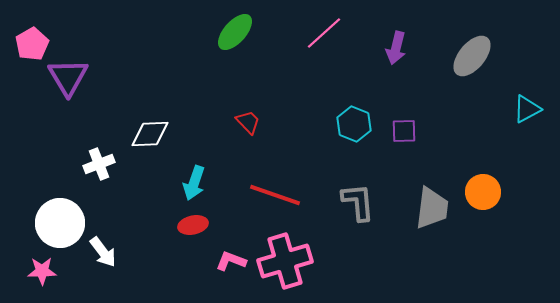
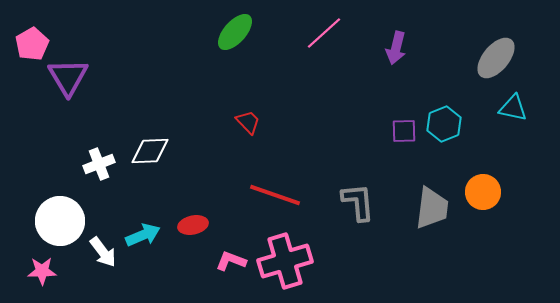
gray ellipse: moved 24 px right, 2 px down
cyan triangle: moved 14 px left, 1 px up; rotated 40 degrees clockwise
cyan hexagon: moved 90 px right; rotated 16 degrees clockwise
white diamond: moved 17 px down
cyan arrow: moved 51 px left, 52 px down; rotated 132 degrees counterclockwise
white circle: moved 2 px up
